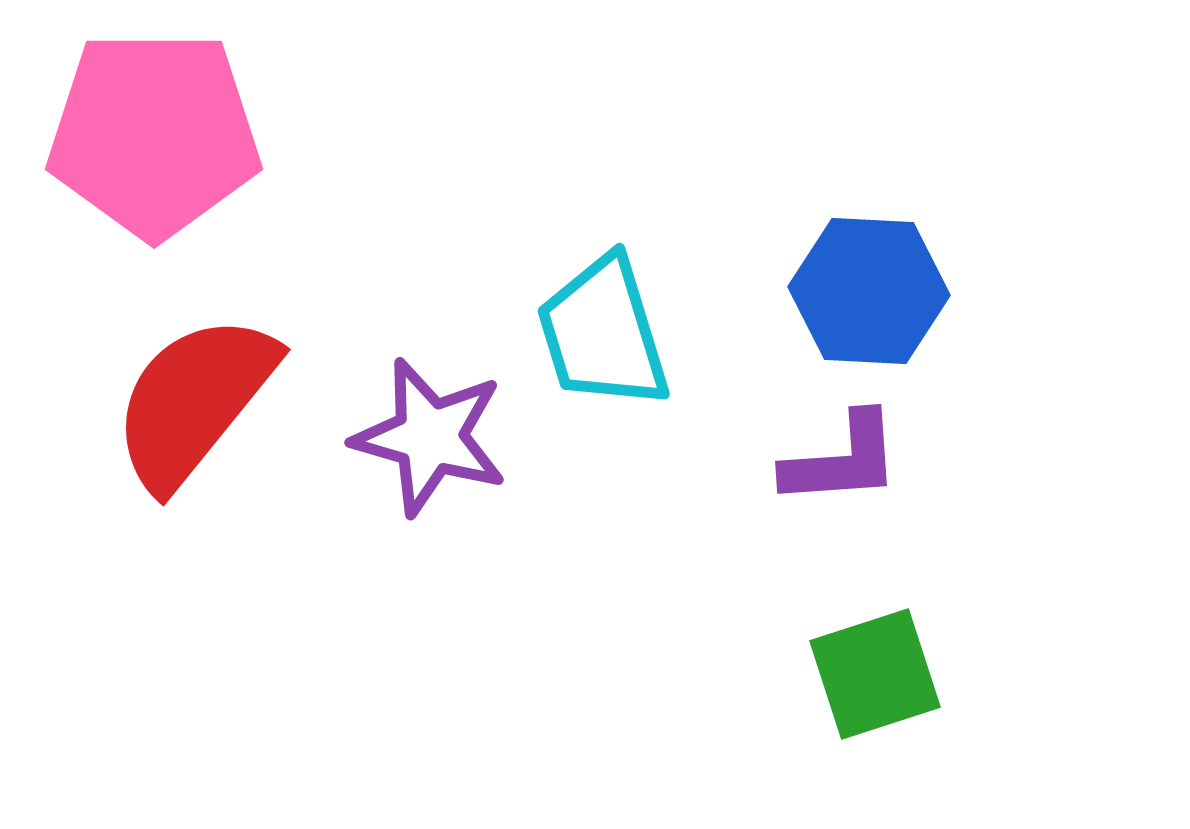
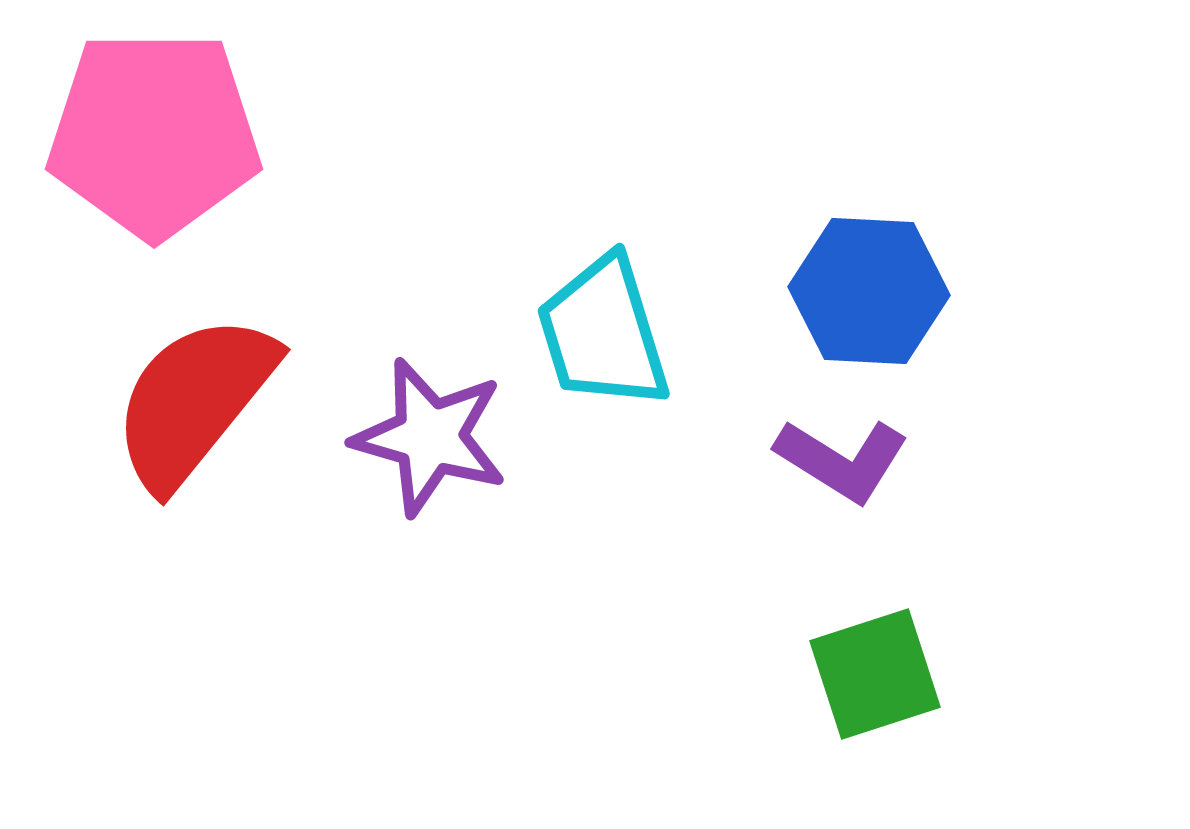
purple L-shape: rotated 36 degrees clockwise
